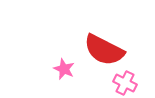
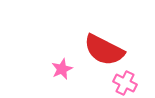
pink star: moved 2 px left; rotated 25 degrees clockwise
